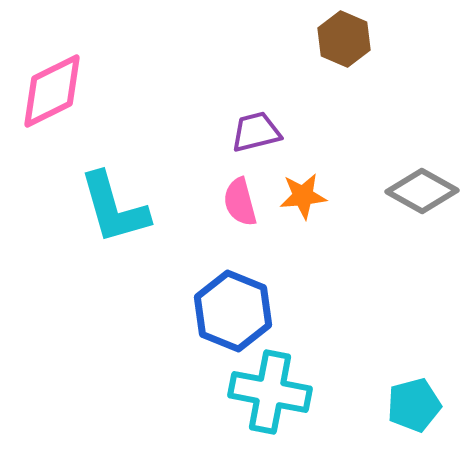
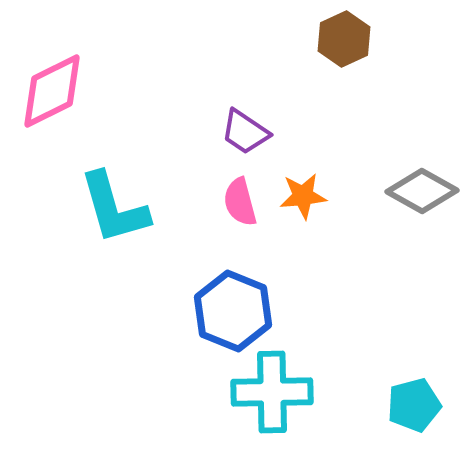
brown hexagon: rotated 12 degrees clockwise
purple trapezoid: moved 11 px left; rotated 132 degrees counterclockwise
cyan cross: moved 2 px right; rotated 12 degrees counterclockwise
